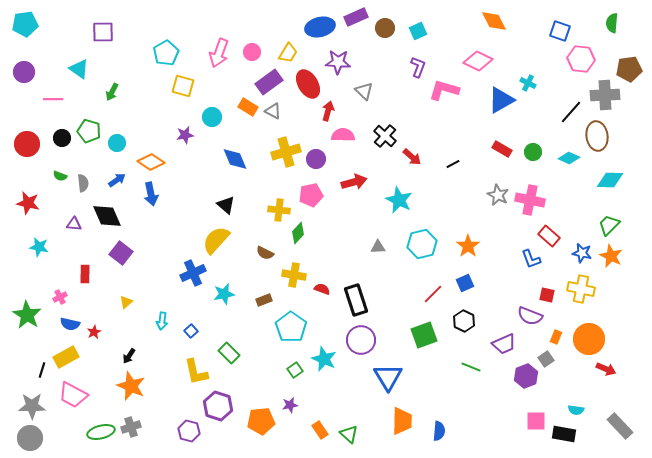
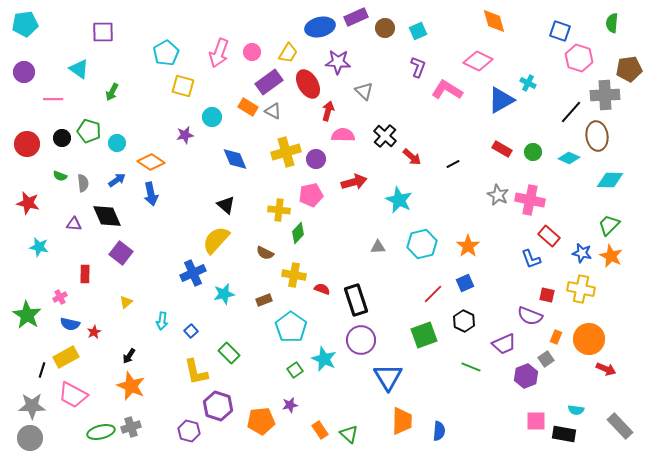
orange diamond at (494, 21): rotated 12 degrees clockwise
pink hexagon at (581, 59): moved 2 px left, 1 px up; rotated 12 degrees clockwise
pink L-shape at (444, 90): moved 3 px right; rotated 16 degrees clockwise
